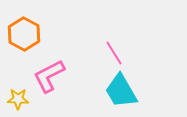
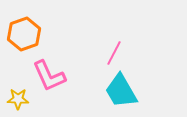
orange hexagon: rotated 12 degrees clockwise
pink line: rotated 60 degrees clockwise
pink L-shape: rotated 87 degrees counterclockwise
